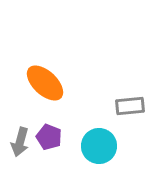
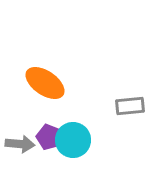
orange ellipse: rotated 9 degrees counterclockwise
gray arrow: moved 2 px down; rotated 100 degrees counterclockwise
cyan circle: moved 26 px left, 6 px up
